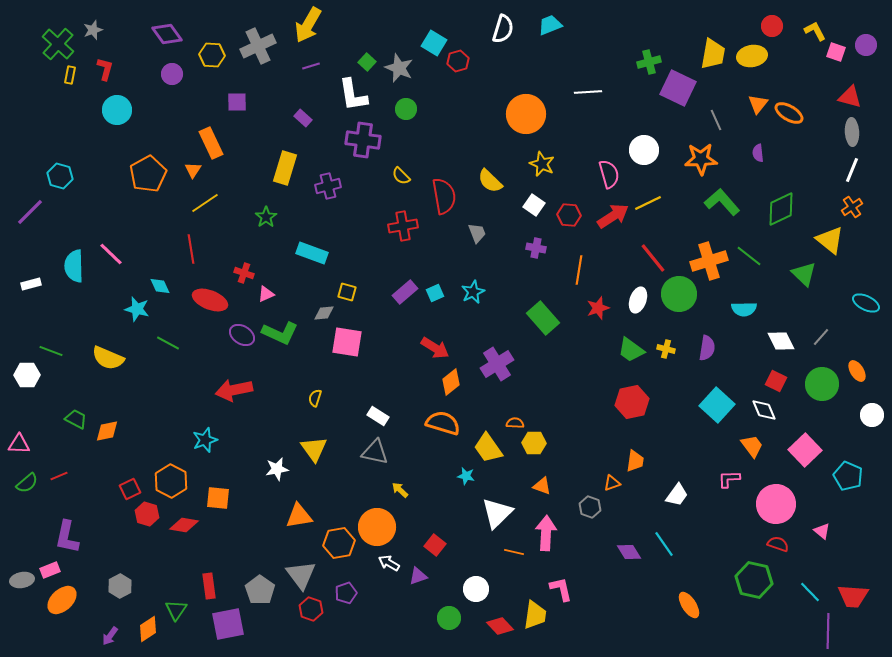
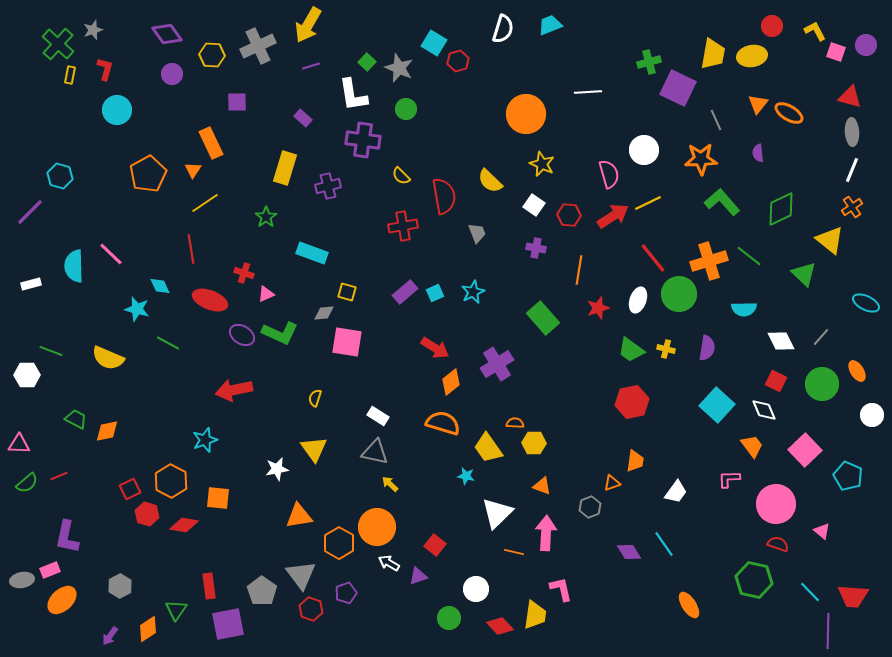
yellow arrow at (400, 490): moved 10 px left, 6 px up
white trapezoid at (677, 495): moved 1 px left, 3 px up
gray hexagon at (590, 507): rotated 20 degrees clockwise
orange hexagon at (339, 543): rotated 20 degrees counterclockwise
gray pentagon at (260, 590): moved 2 px right, 1 px down
